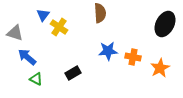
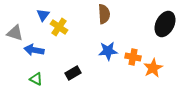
brown semicircle: moved 4 px right, 1 px down
blue arrow: moved 7 px right, 7 px up; rotated 30 degrees counterclockwise
orange star: moved 7 px left
